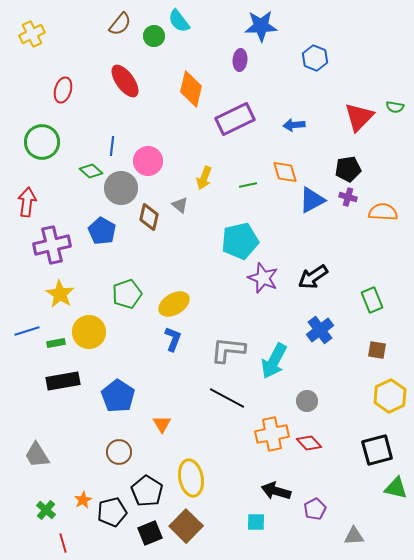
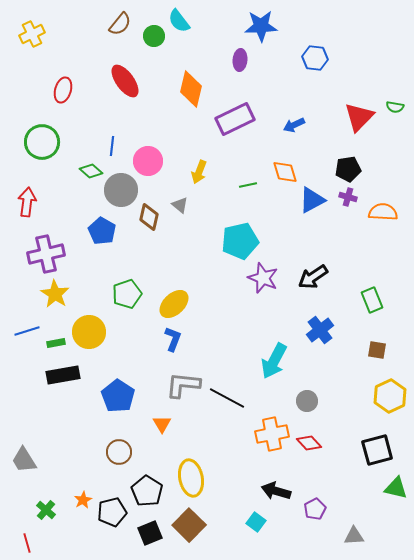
blue hexagon at (315, 58): rotated 15 degrees counterclockwise
blue arrow at (294, 125): rotated 20 degrees counterclockwise
yellow arrow at (204, 178): moved 5 px left, 6 px up
gray circle at (121, 188): moved 2 px down
purple cross at (52, 245): moved 6 px left, 9 px down
yellow star at (60, 294): moved 5 px left
yellow ellipse at (174, 304): rotated 12 degrees counterclockwise
gray L-shape at (228, 350): moved 45 px left, 35 px down
black rectangle at (63, 381): moved 6 px up
gray trapezoid at (37, 455): moved 13 px left, 5 px down
cyan square at (256, 522): rotated 36 degrees clockwise
brown square at (186, 526): moved 3 px right, 1 px up
red line at (63, 543): moved 36 px left
